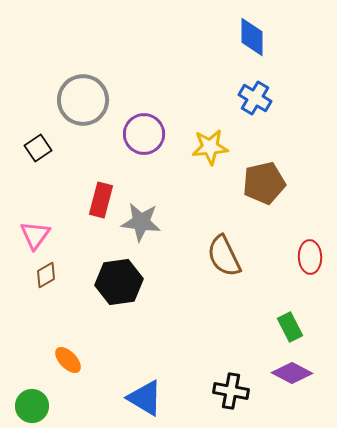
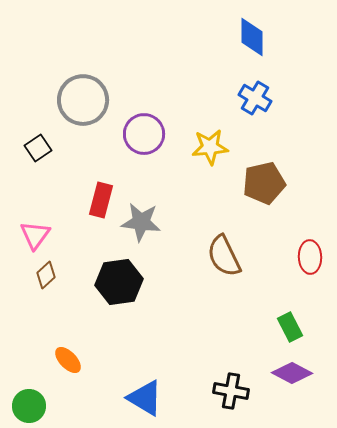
brown diamond: rotated 12 degrees counterclockwise
green circle: moved 3 px left
